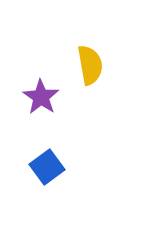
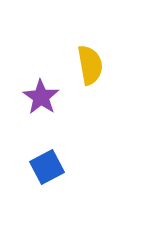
blue square: rotated 8 degrees clockwise
